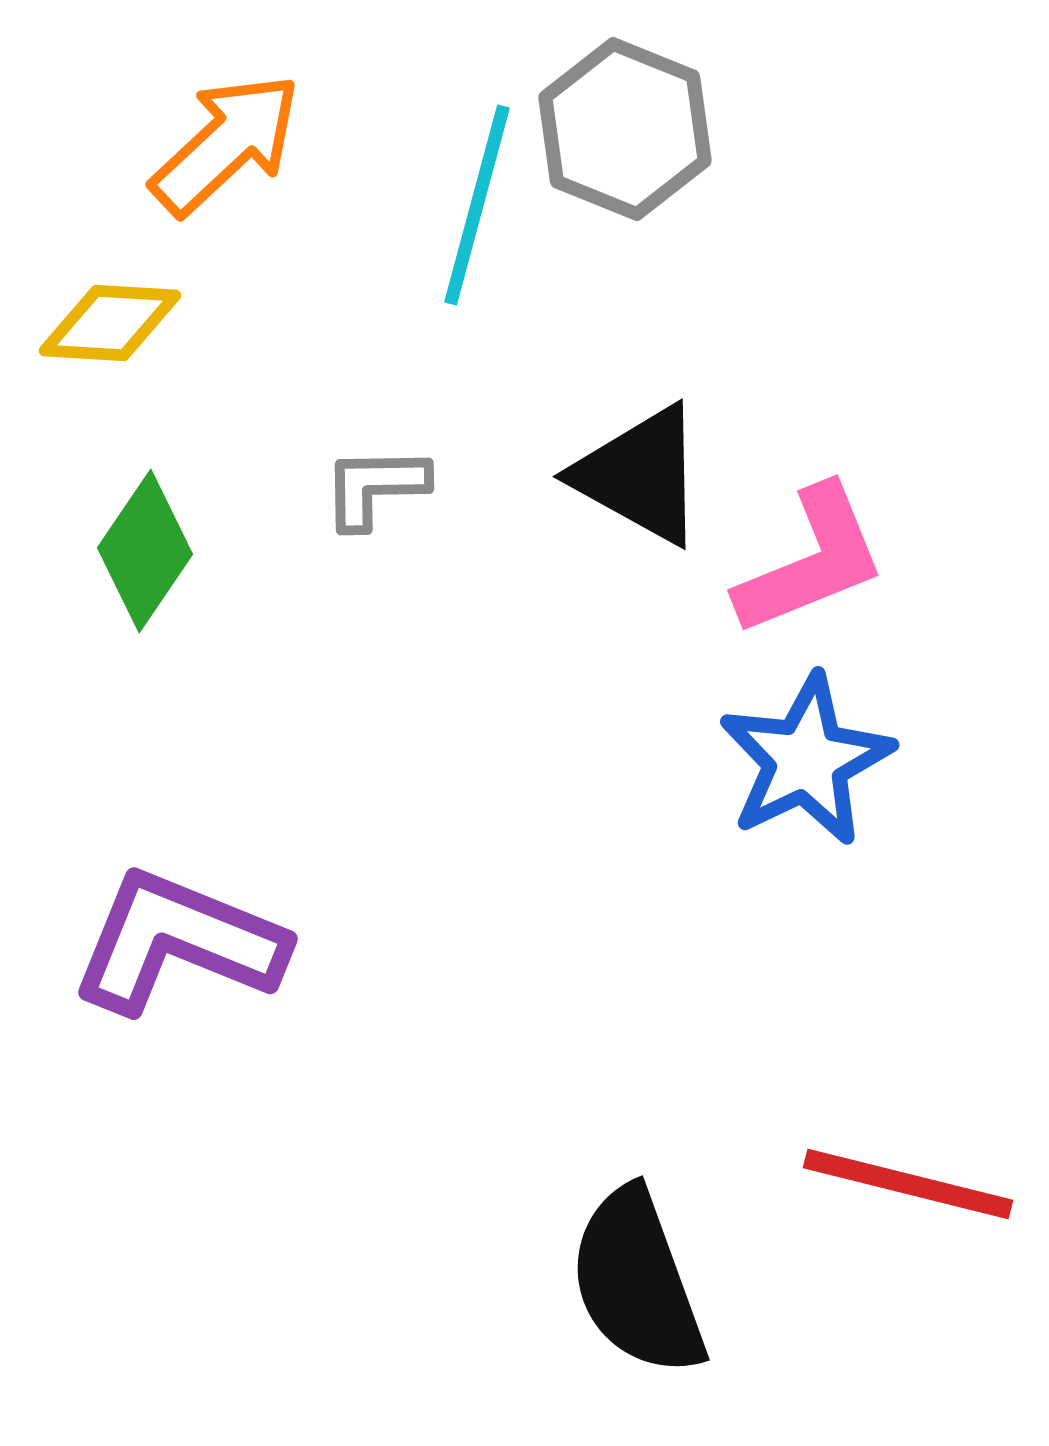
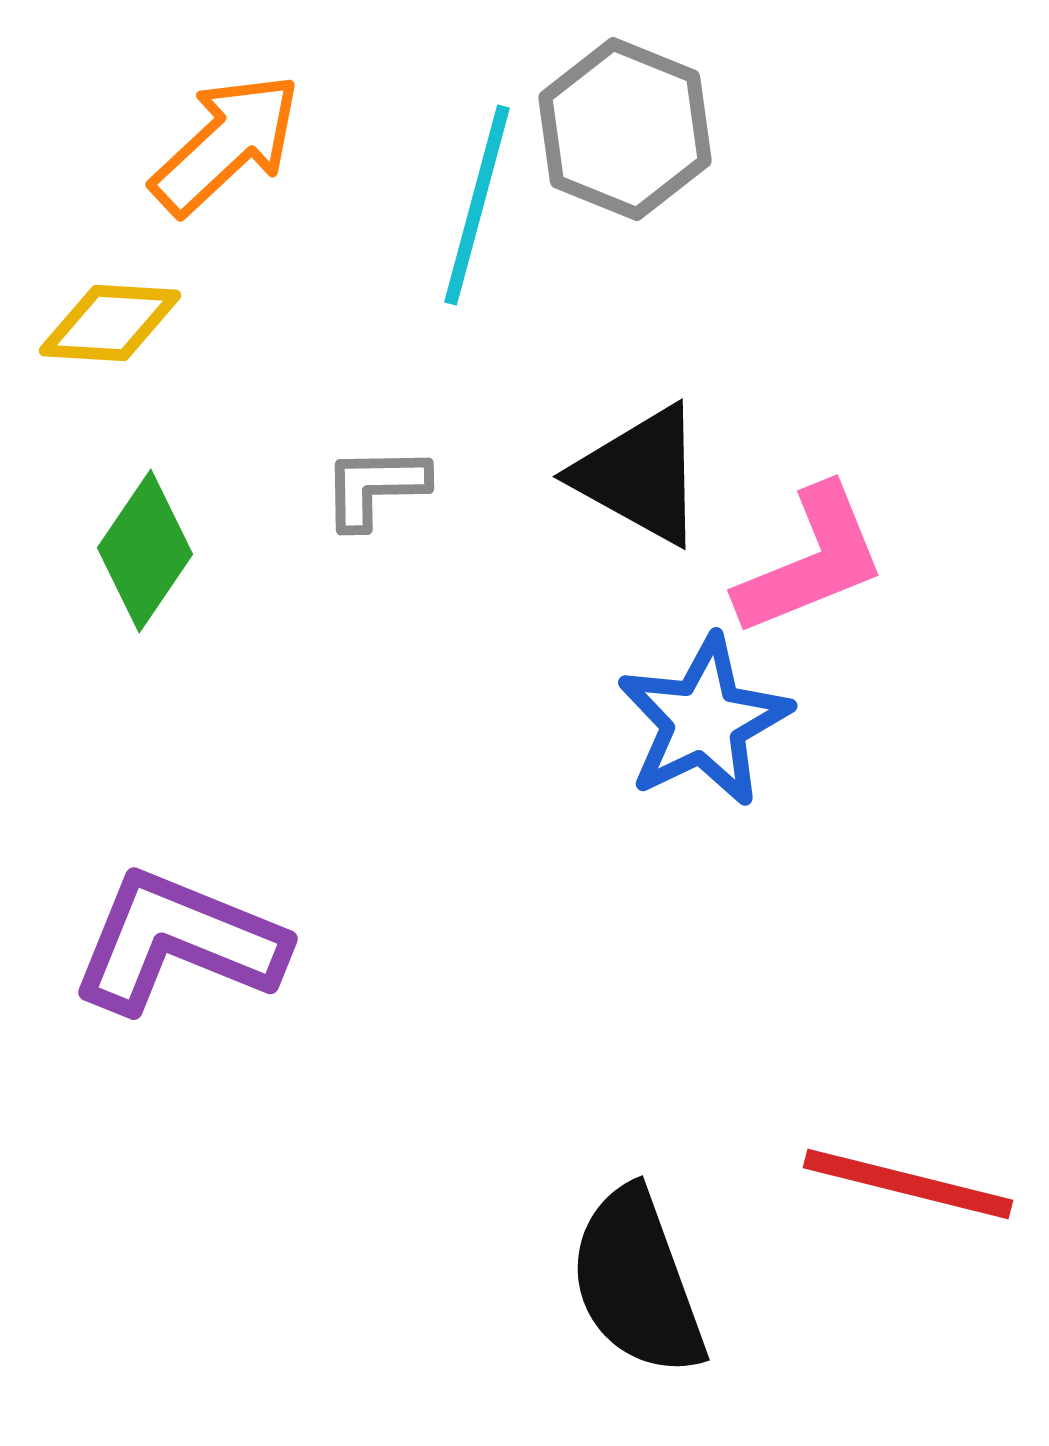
blue star: moved 102 px left, 39 px up
